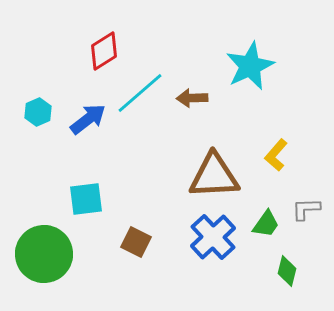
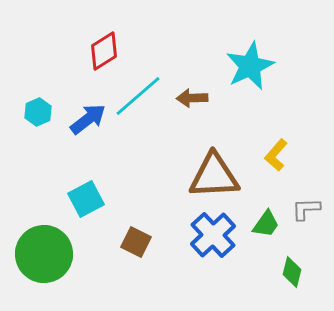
cyan line: moved 2 px left, 3 px down
cyan square: rotated 21 degrees counterclockwise
blue cross: moved 2 px up
green diamond: moved 5 px right, 1 px down
